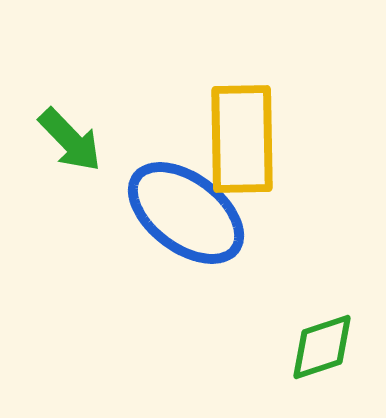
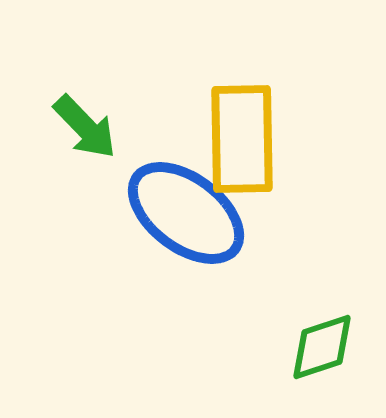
green arrow: moved 15 px right, 13 px up
